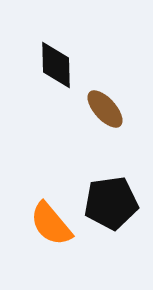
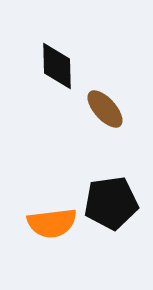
black diamond: moved 1 px right, 1 px down
orange semicircle: moved 1 px right, 1 px up; rotated 57 degrees counterclockwise
